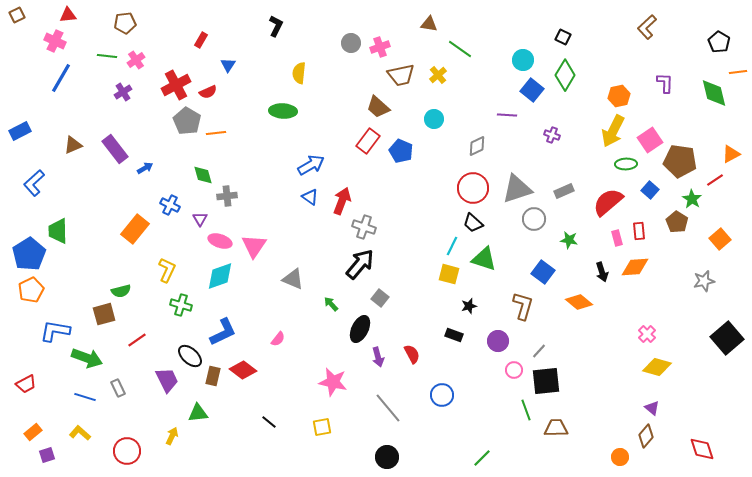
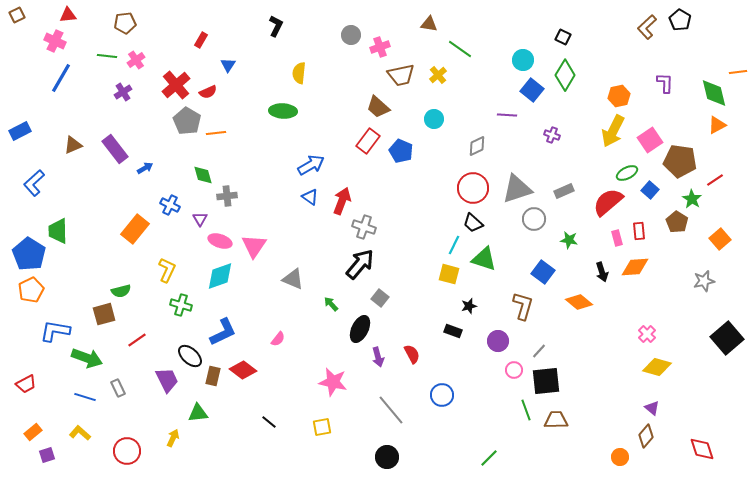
black pentagon at (719, 42): moved 39 px left, 22 px up
gray circle at (351, 43): moved 8 px up
red cross at (176, 85): rotated 12 degrees counterclockwise
orange triangle at (731, 154): moved 14 px left, 29 px up
green ellipse at (626, 164): moved 1 px right, 9 px down; rotated 25 degrees counterclockwise
cyan line at (452, 246): moved 2 px right, 1 px up
blue pentagon at (29, 254): rotated 8 degrees counterclockwise
black rectangle at (454, 335): moved 1 px left, 4 px up
gray line at (388, 408): moved 3 px right, 2 px down
brown trapezoid at (556, 428): moved 8 px up
yellow arrow at (172, 436): moved 1 px right, 2 px down
green line at (482, 458): moved 7 px right
